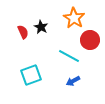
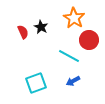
red circle: moved 1 px left
cyan square: moved 5 px right, 8 px down
